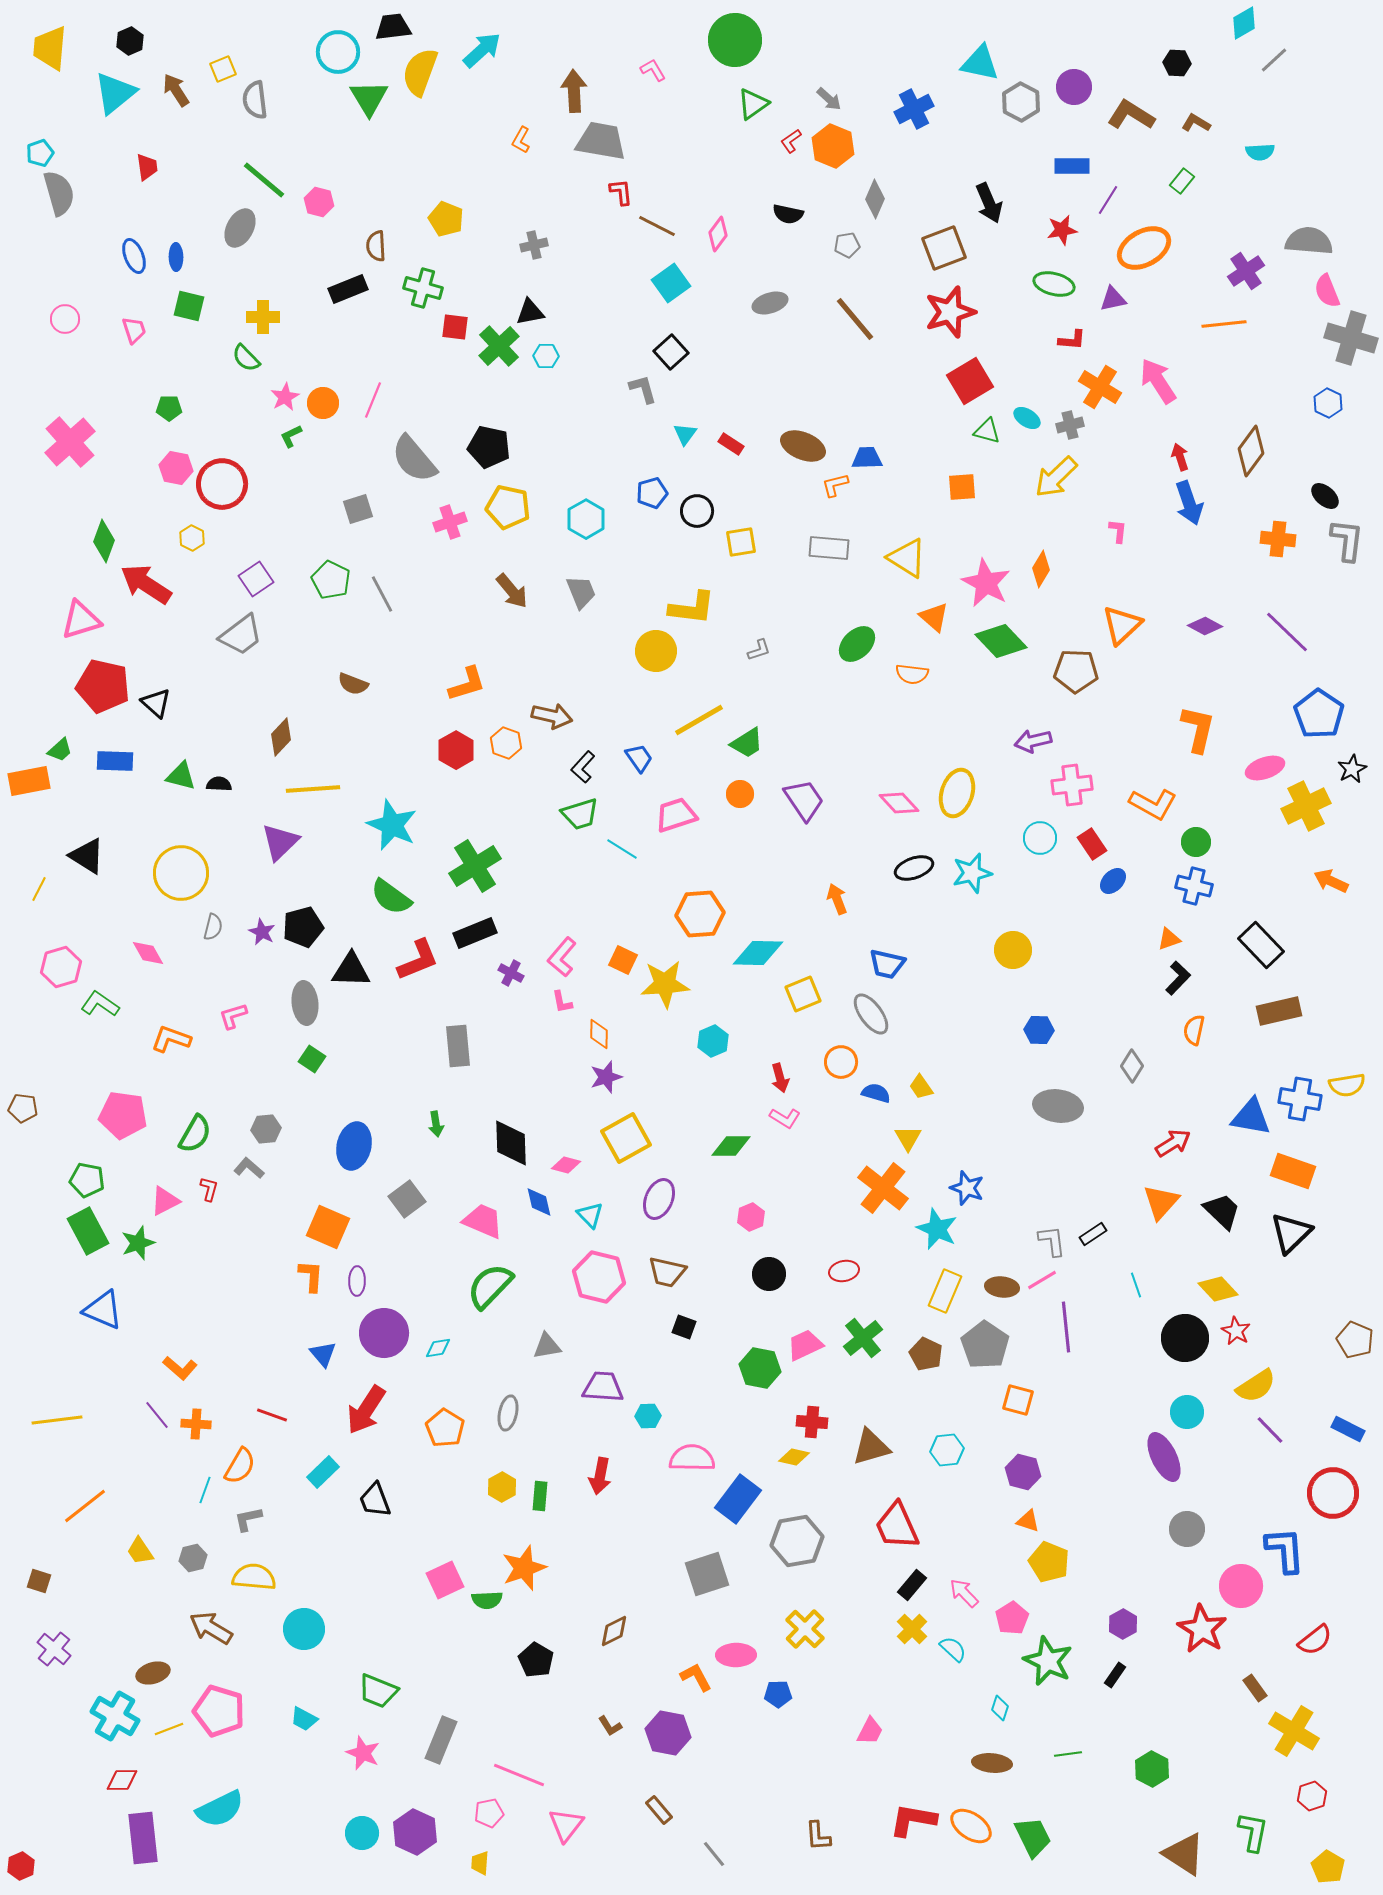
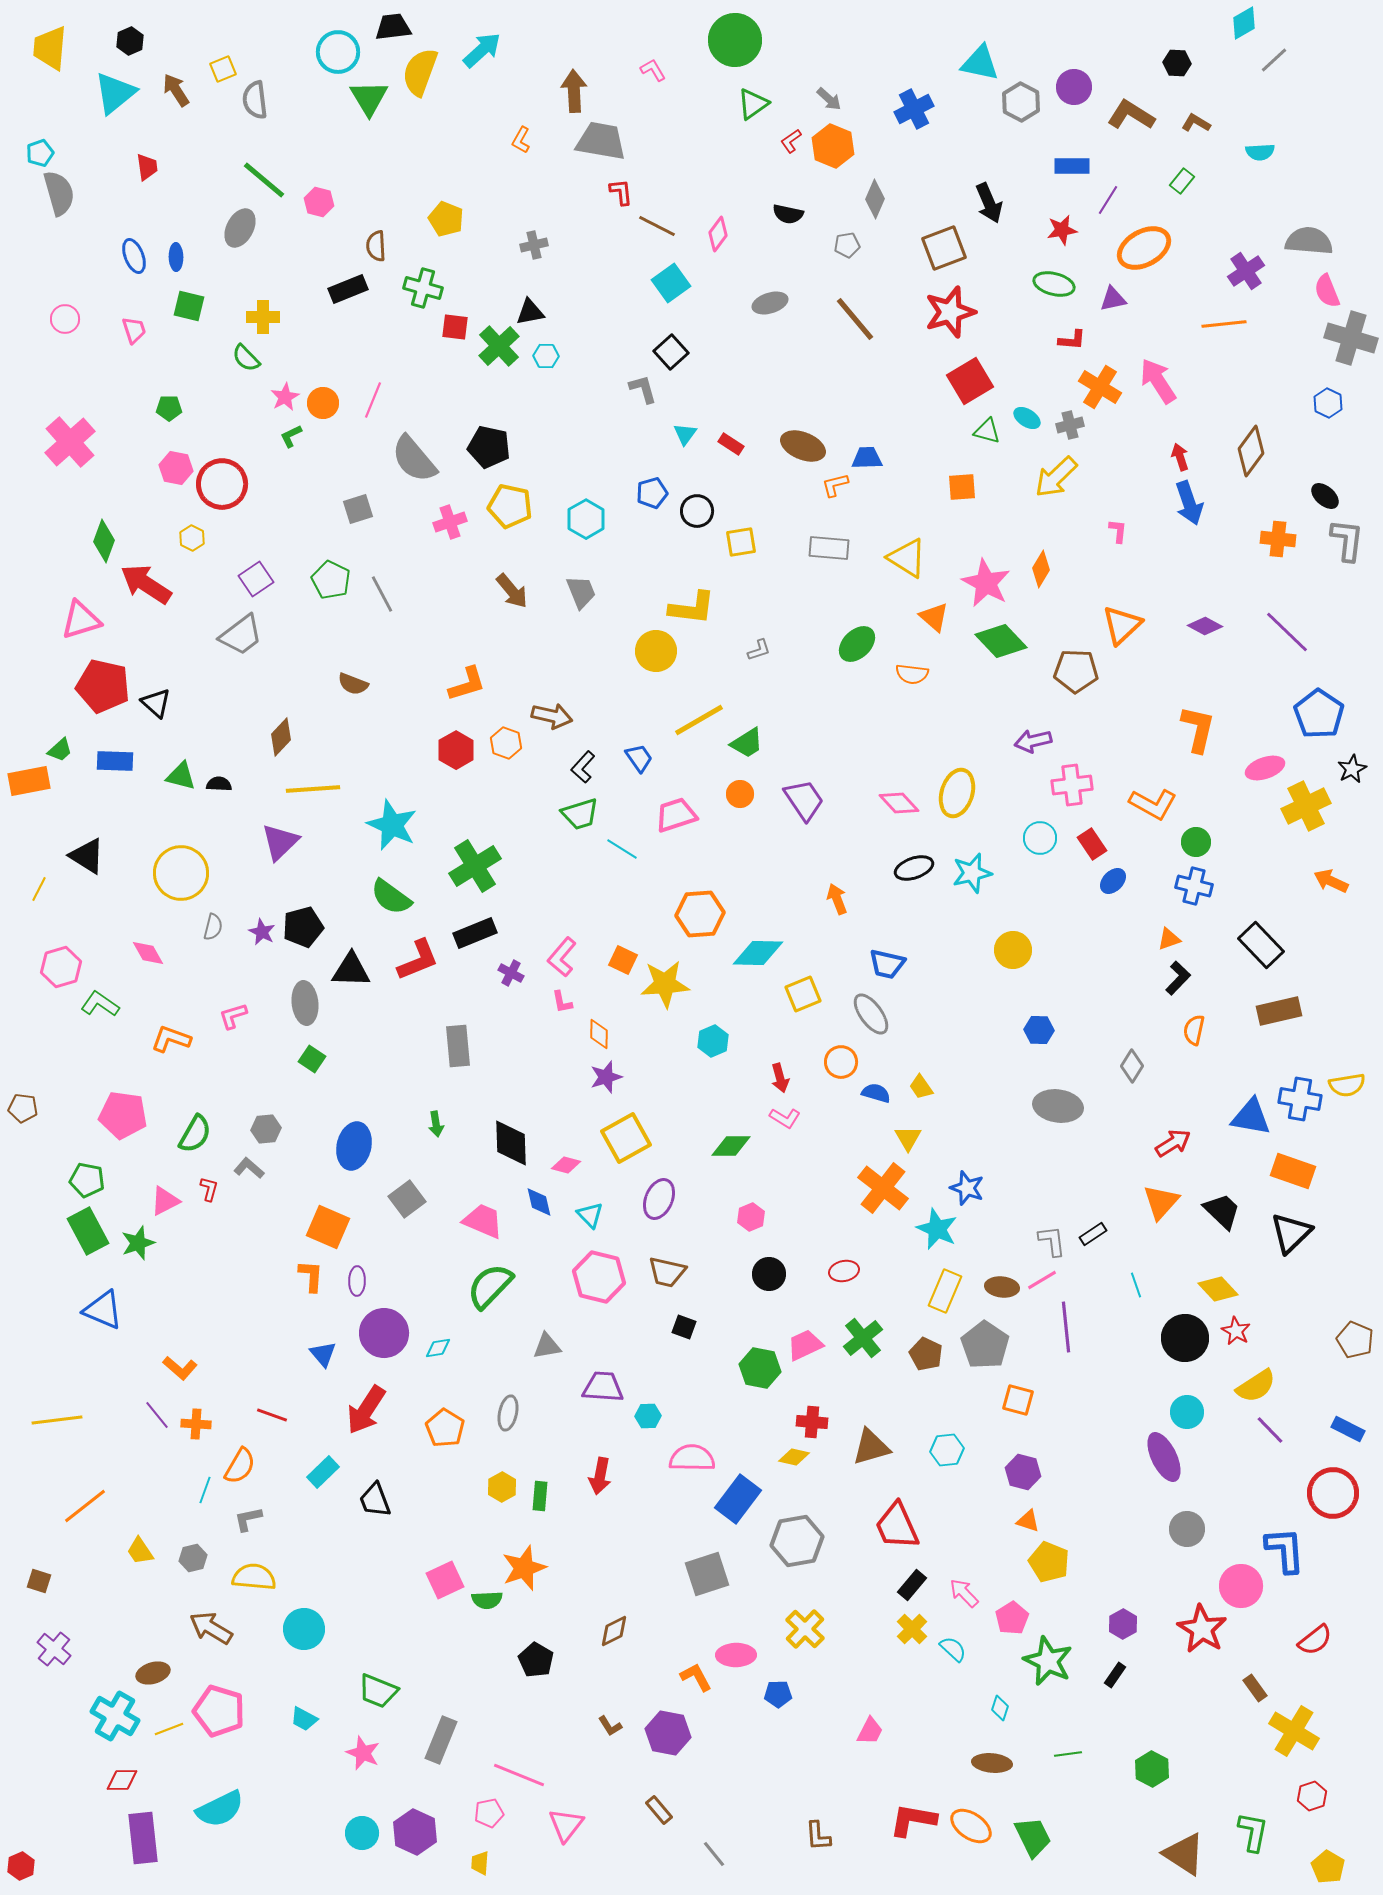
yellow pentagon at (508, 507): moved 2 px right, 1 px up
